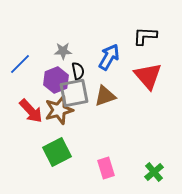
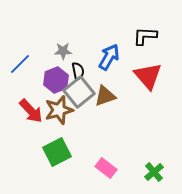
gray square: moved 5 px right, 1 px up; rotated 28 degrees counterclockwise
pink rectangle: rotated 35 degrees counterclockwise
